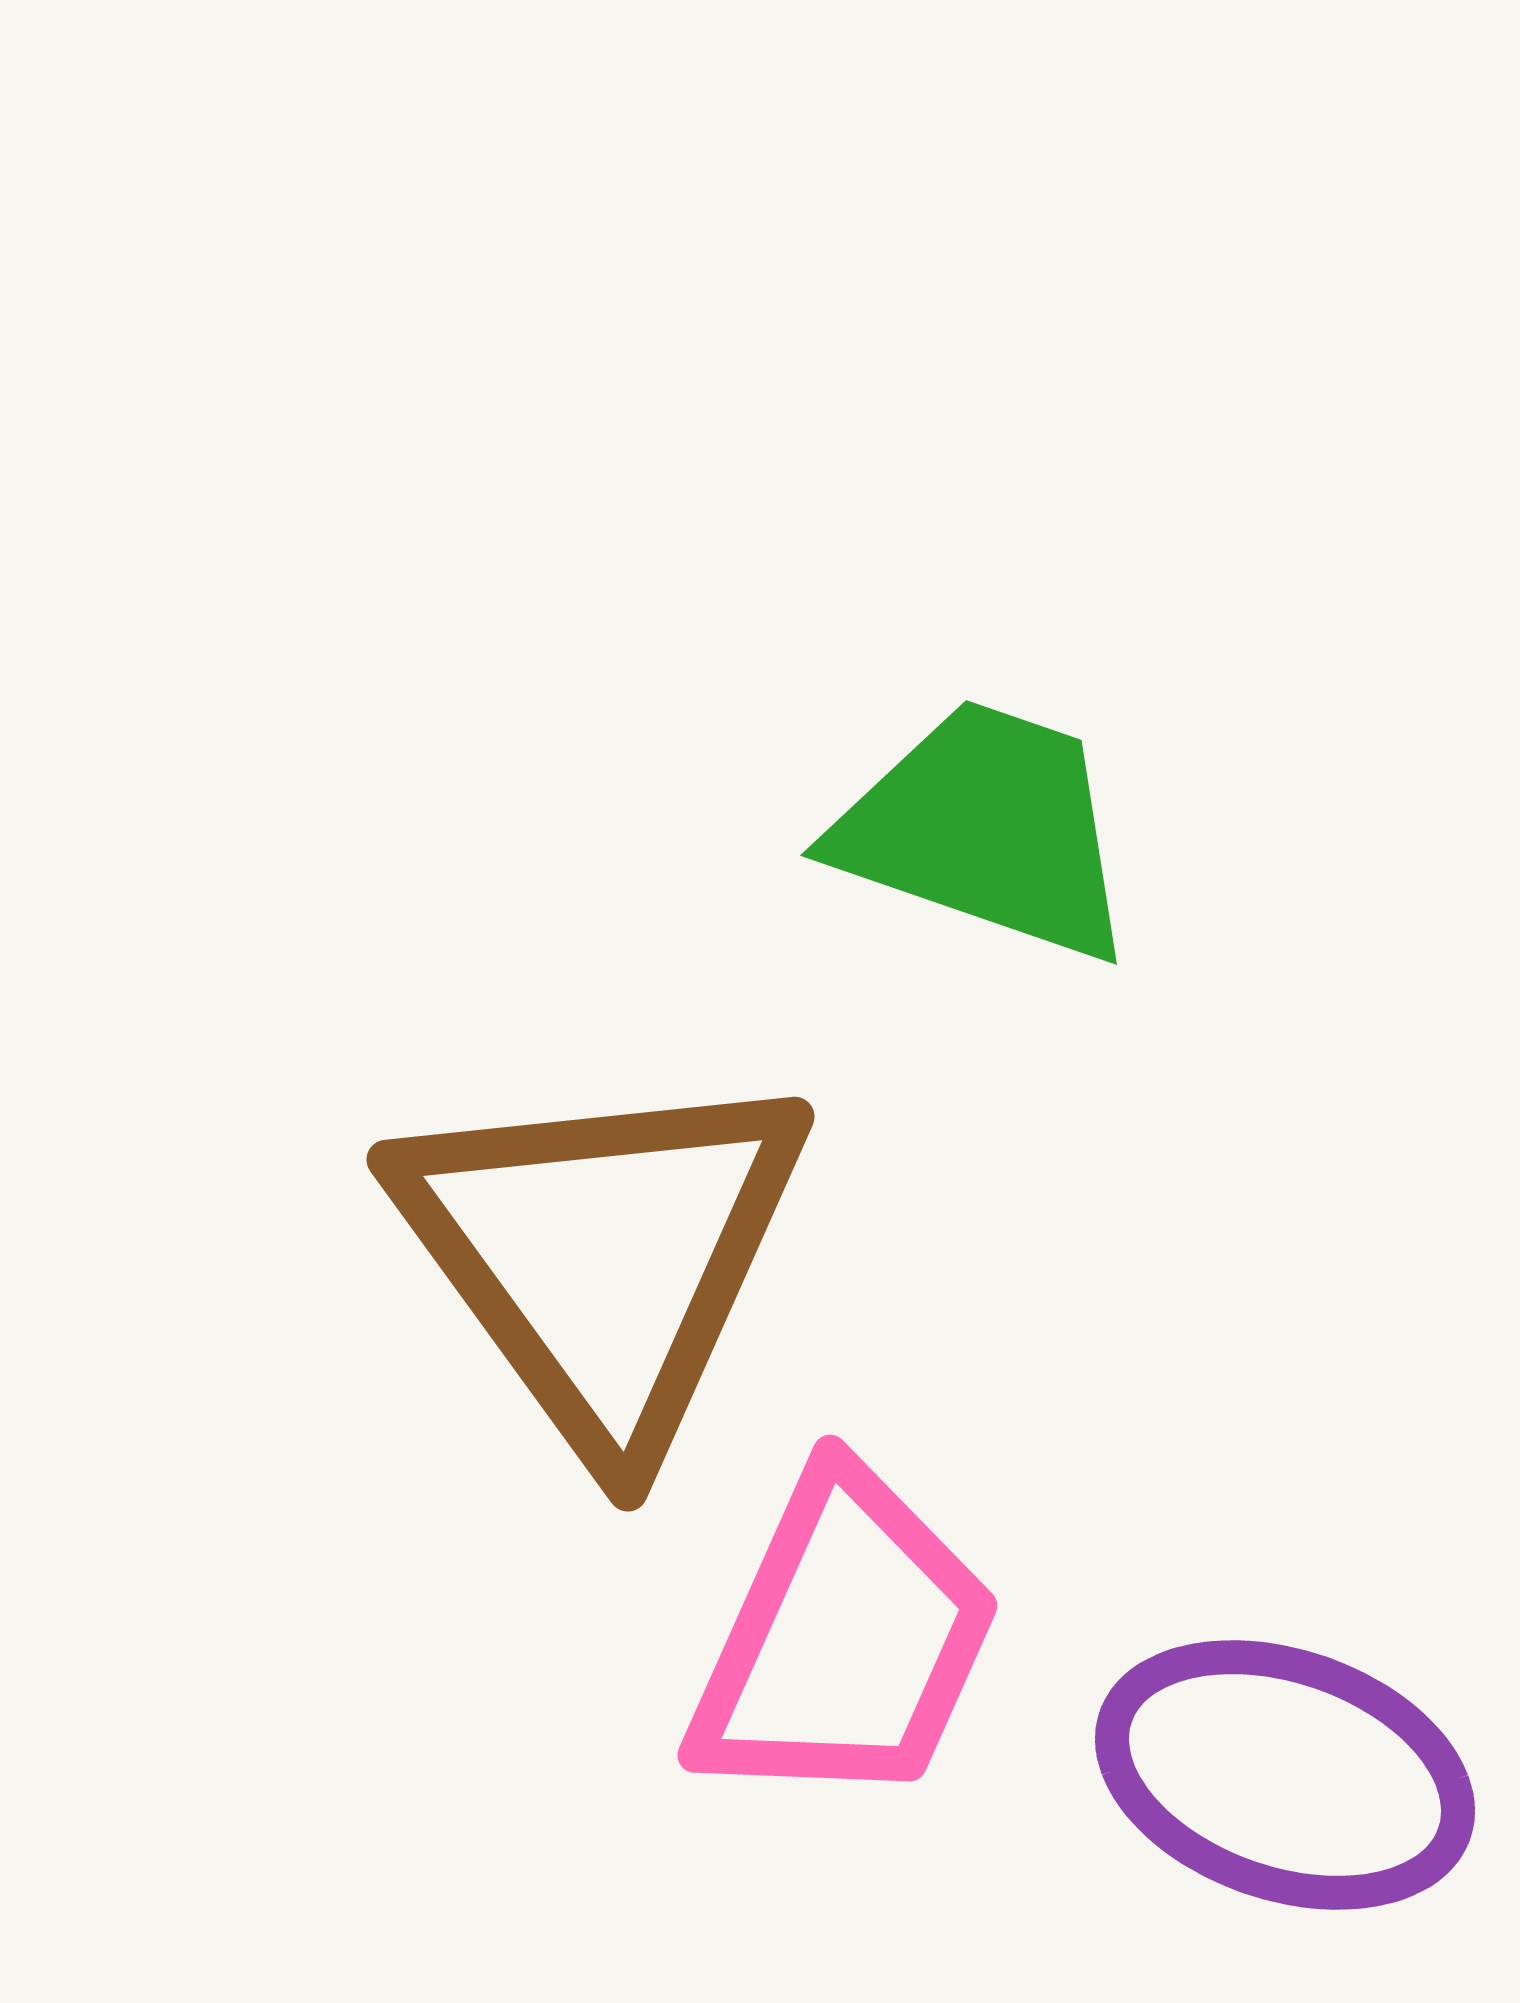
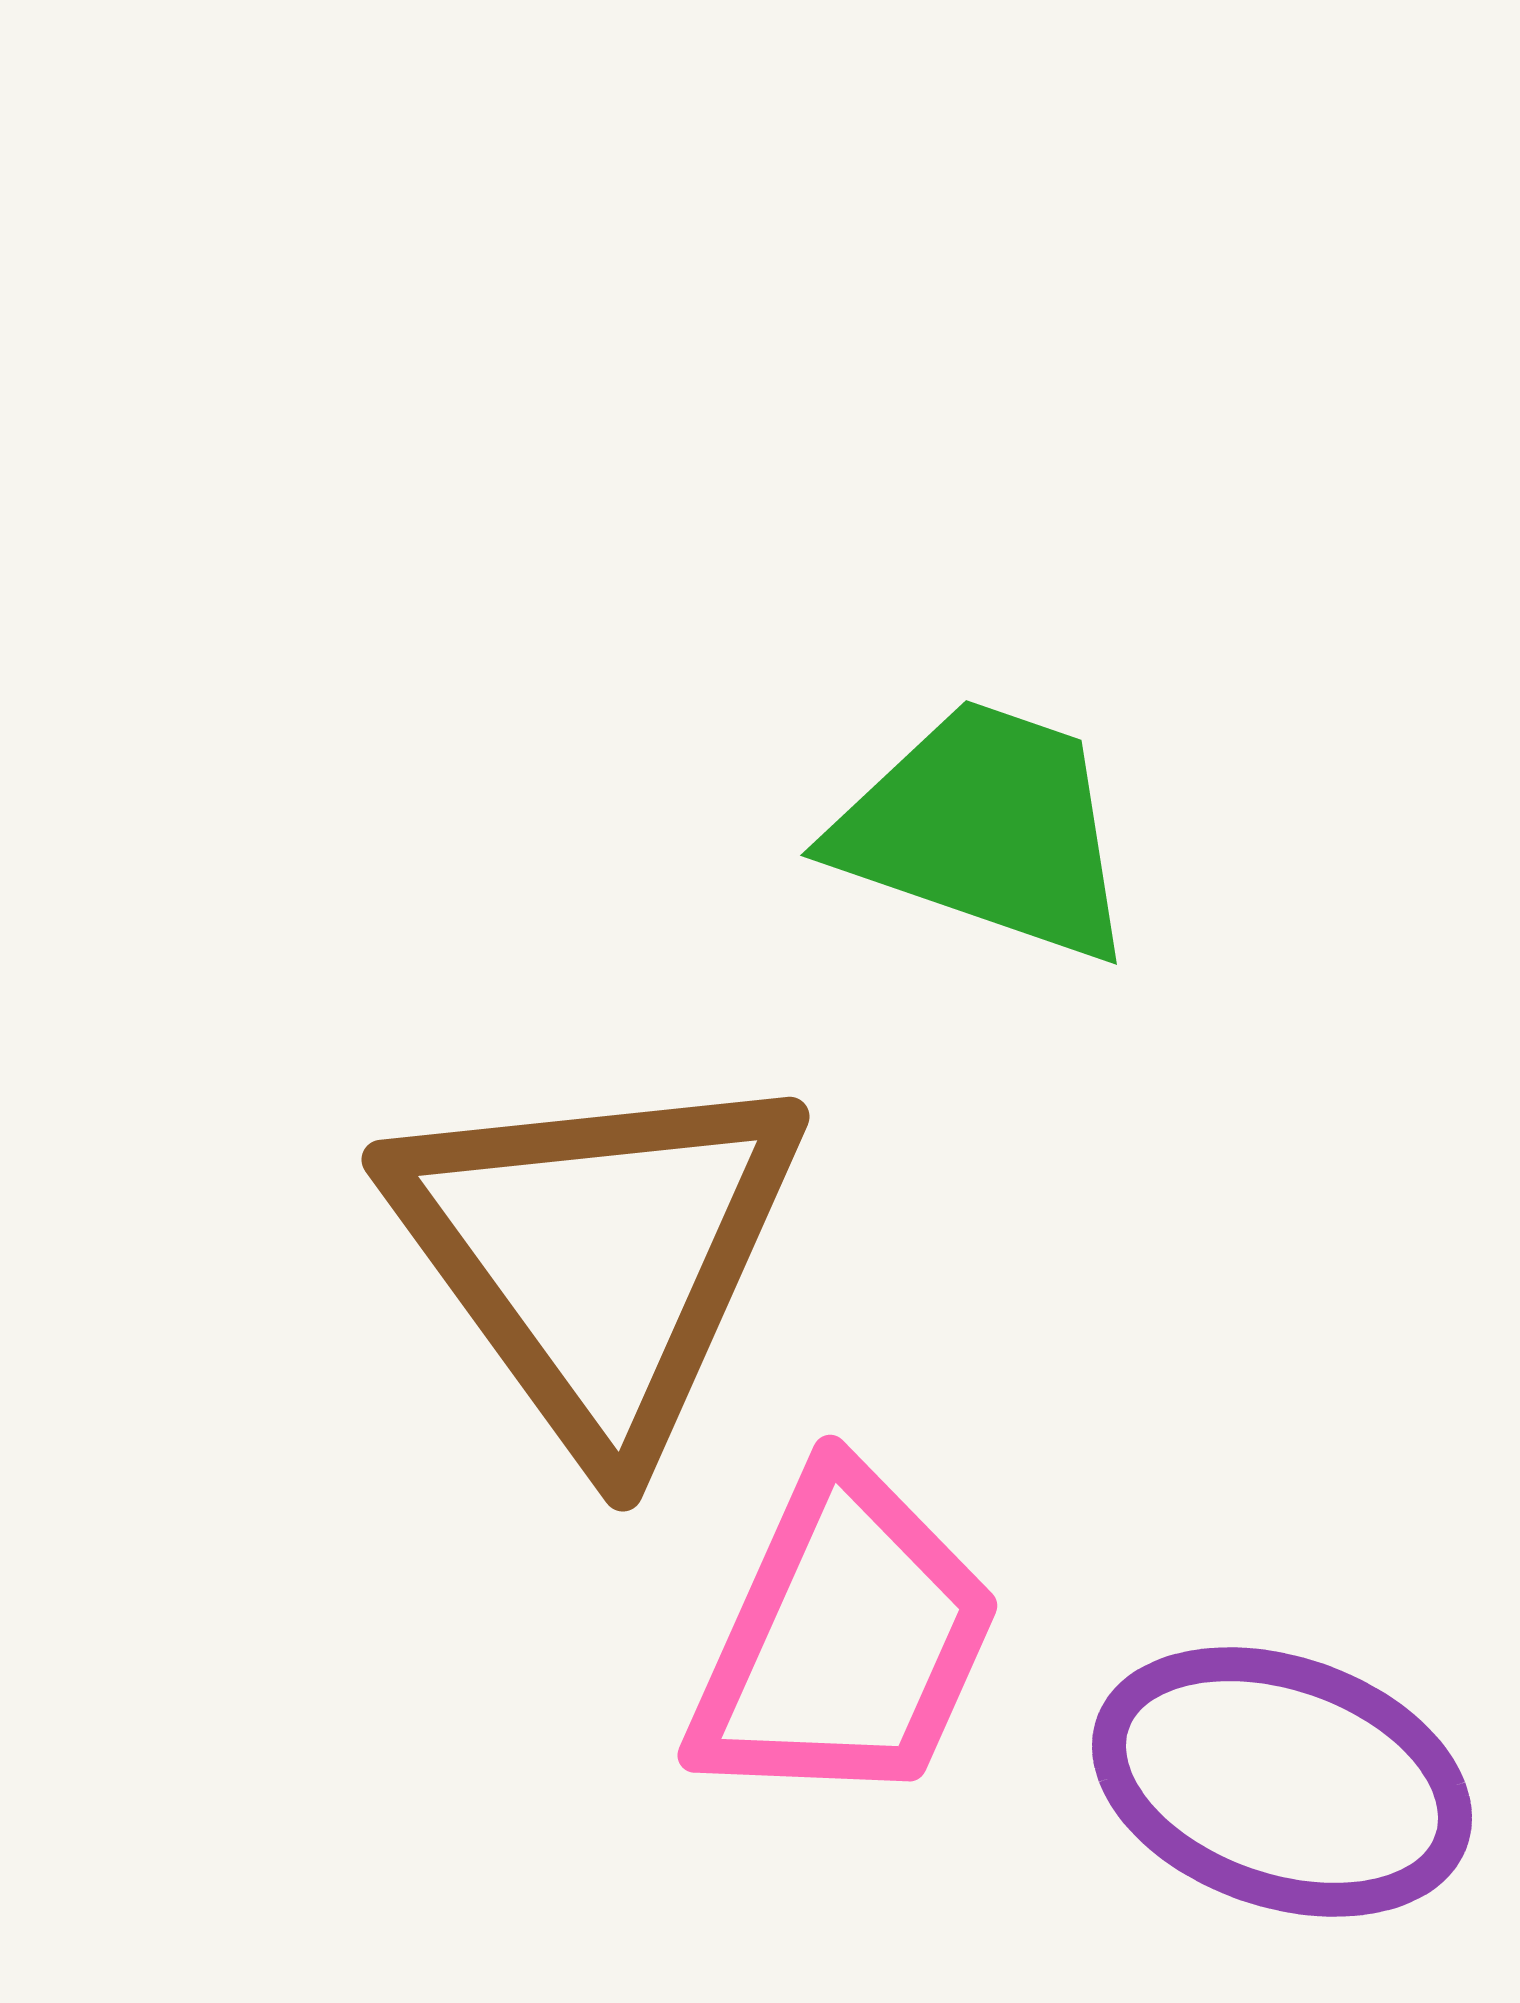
brown triangle: moved 5 px left
purple ellipse: moved 3 px left, 7 px down
